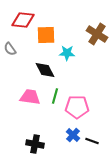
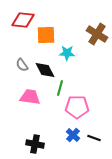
gray semicircle: moved 12 px right, 16 px down
green line: moved 5 px right, 8 px up
black line: moved 2 px right, 3 px up
